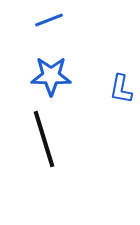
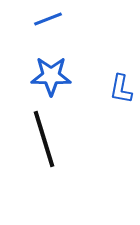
blue line: moved 1 px left, 1 px up
